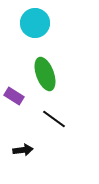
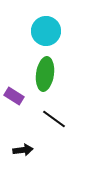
cyan circle: moved 11 px right, 8 px down
green ellipse: rotated 28 degrees clockwise
